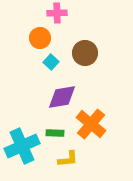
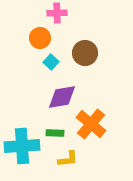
cyan cross: rotated 20 degrees clockwise
